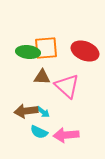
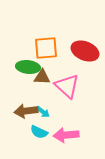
green ellipse: moved 15 px down
